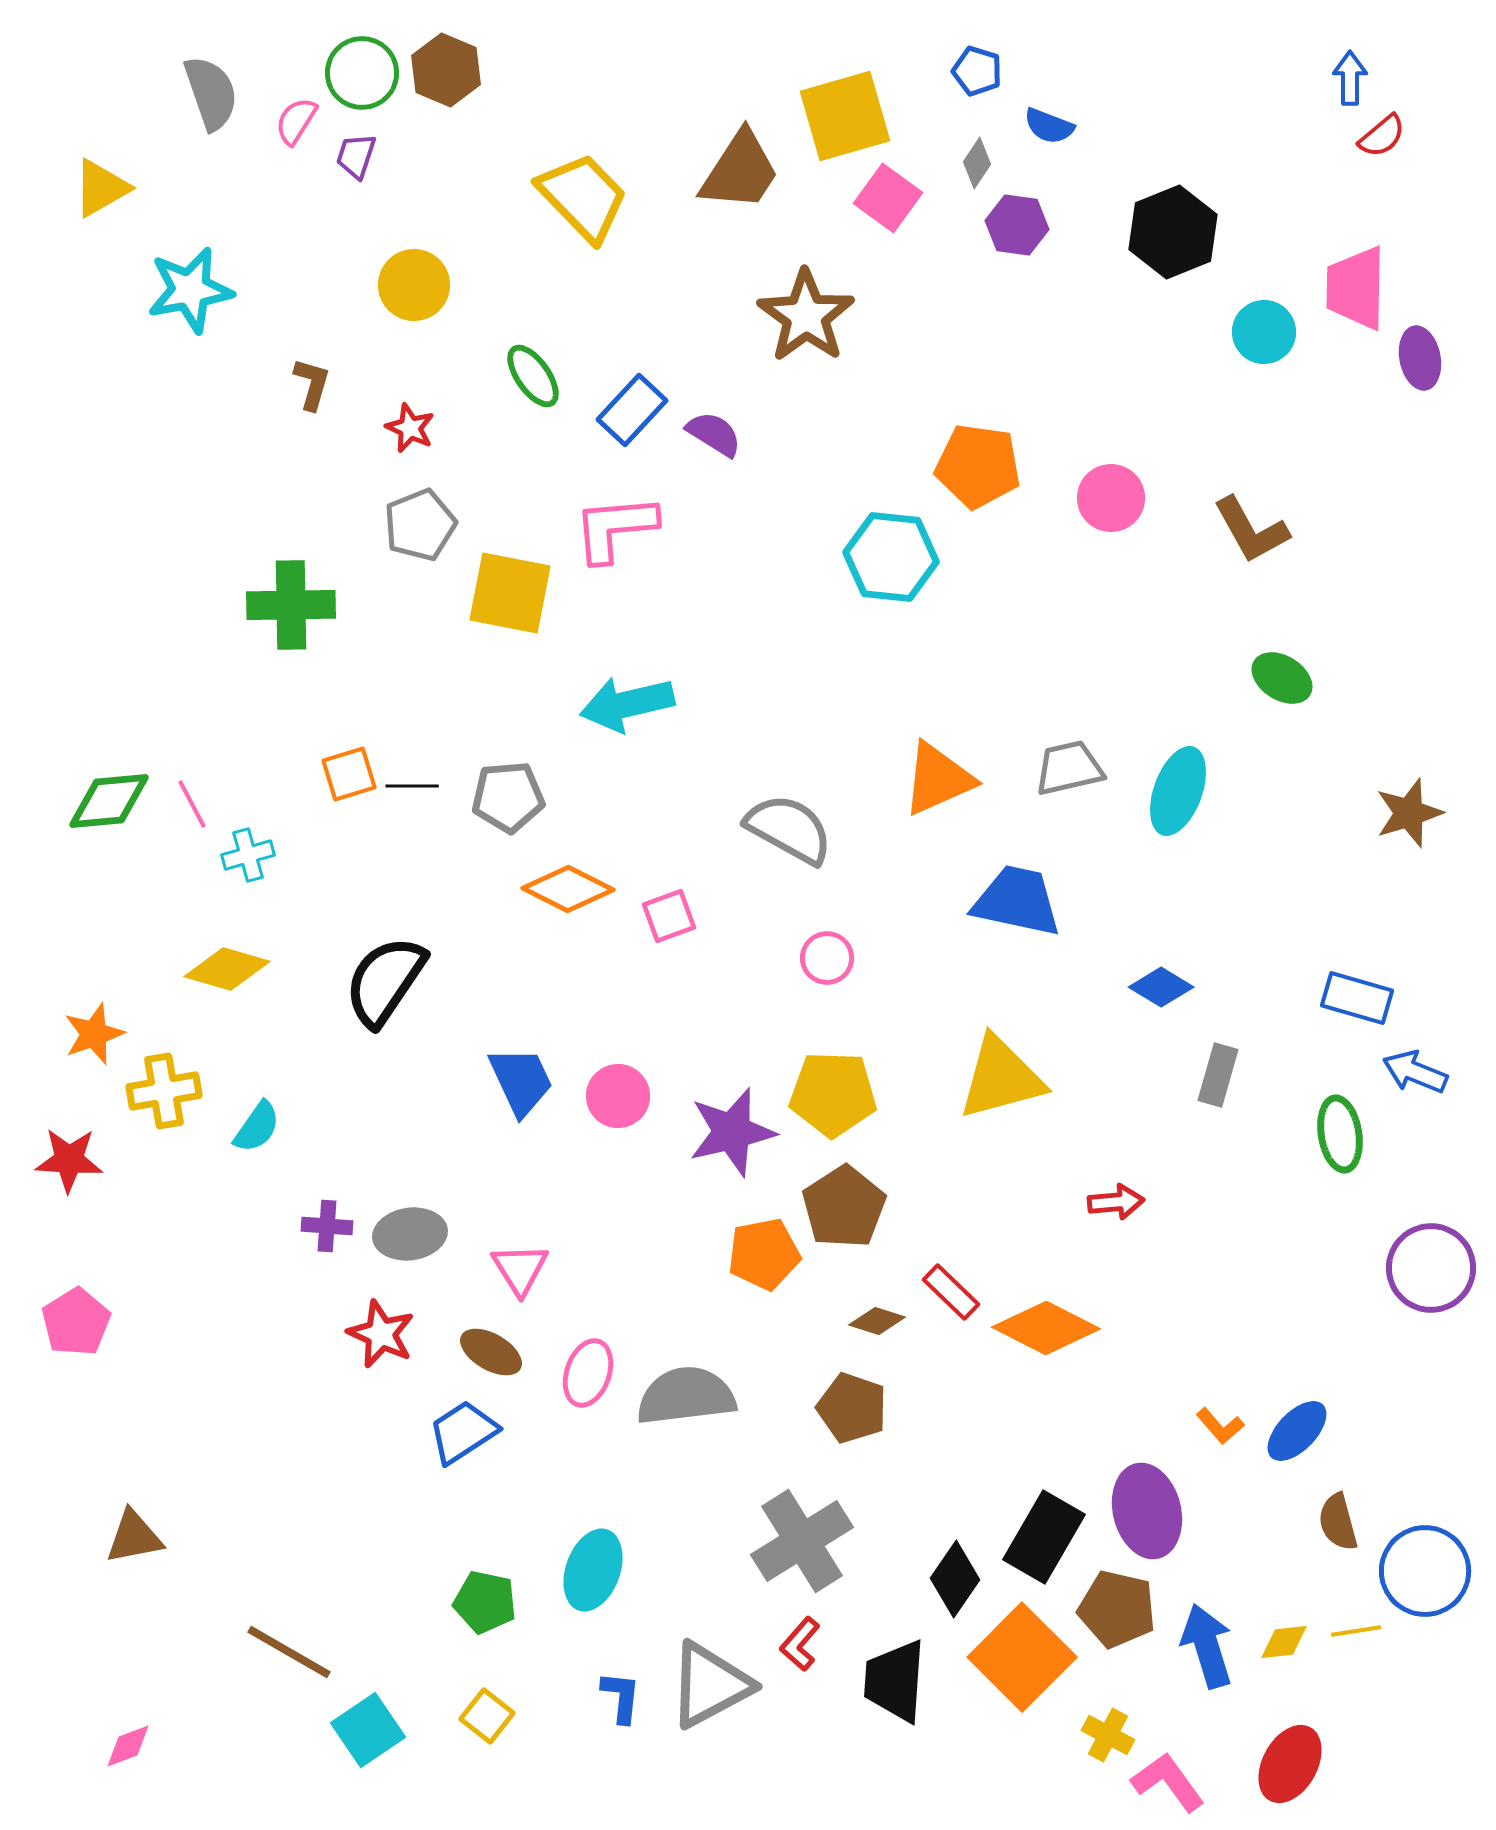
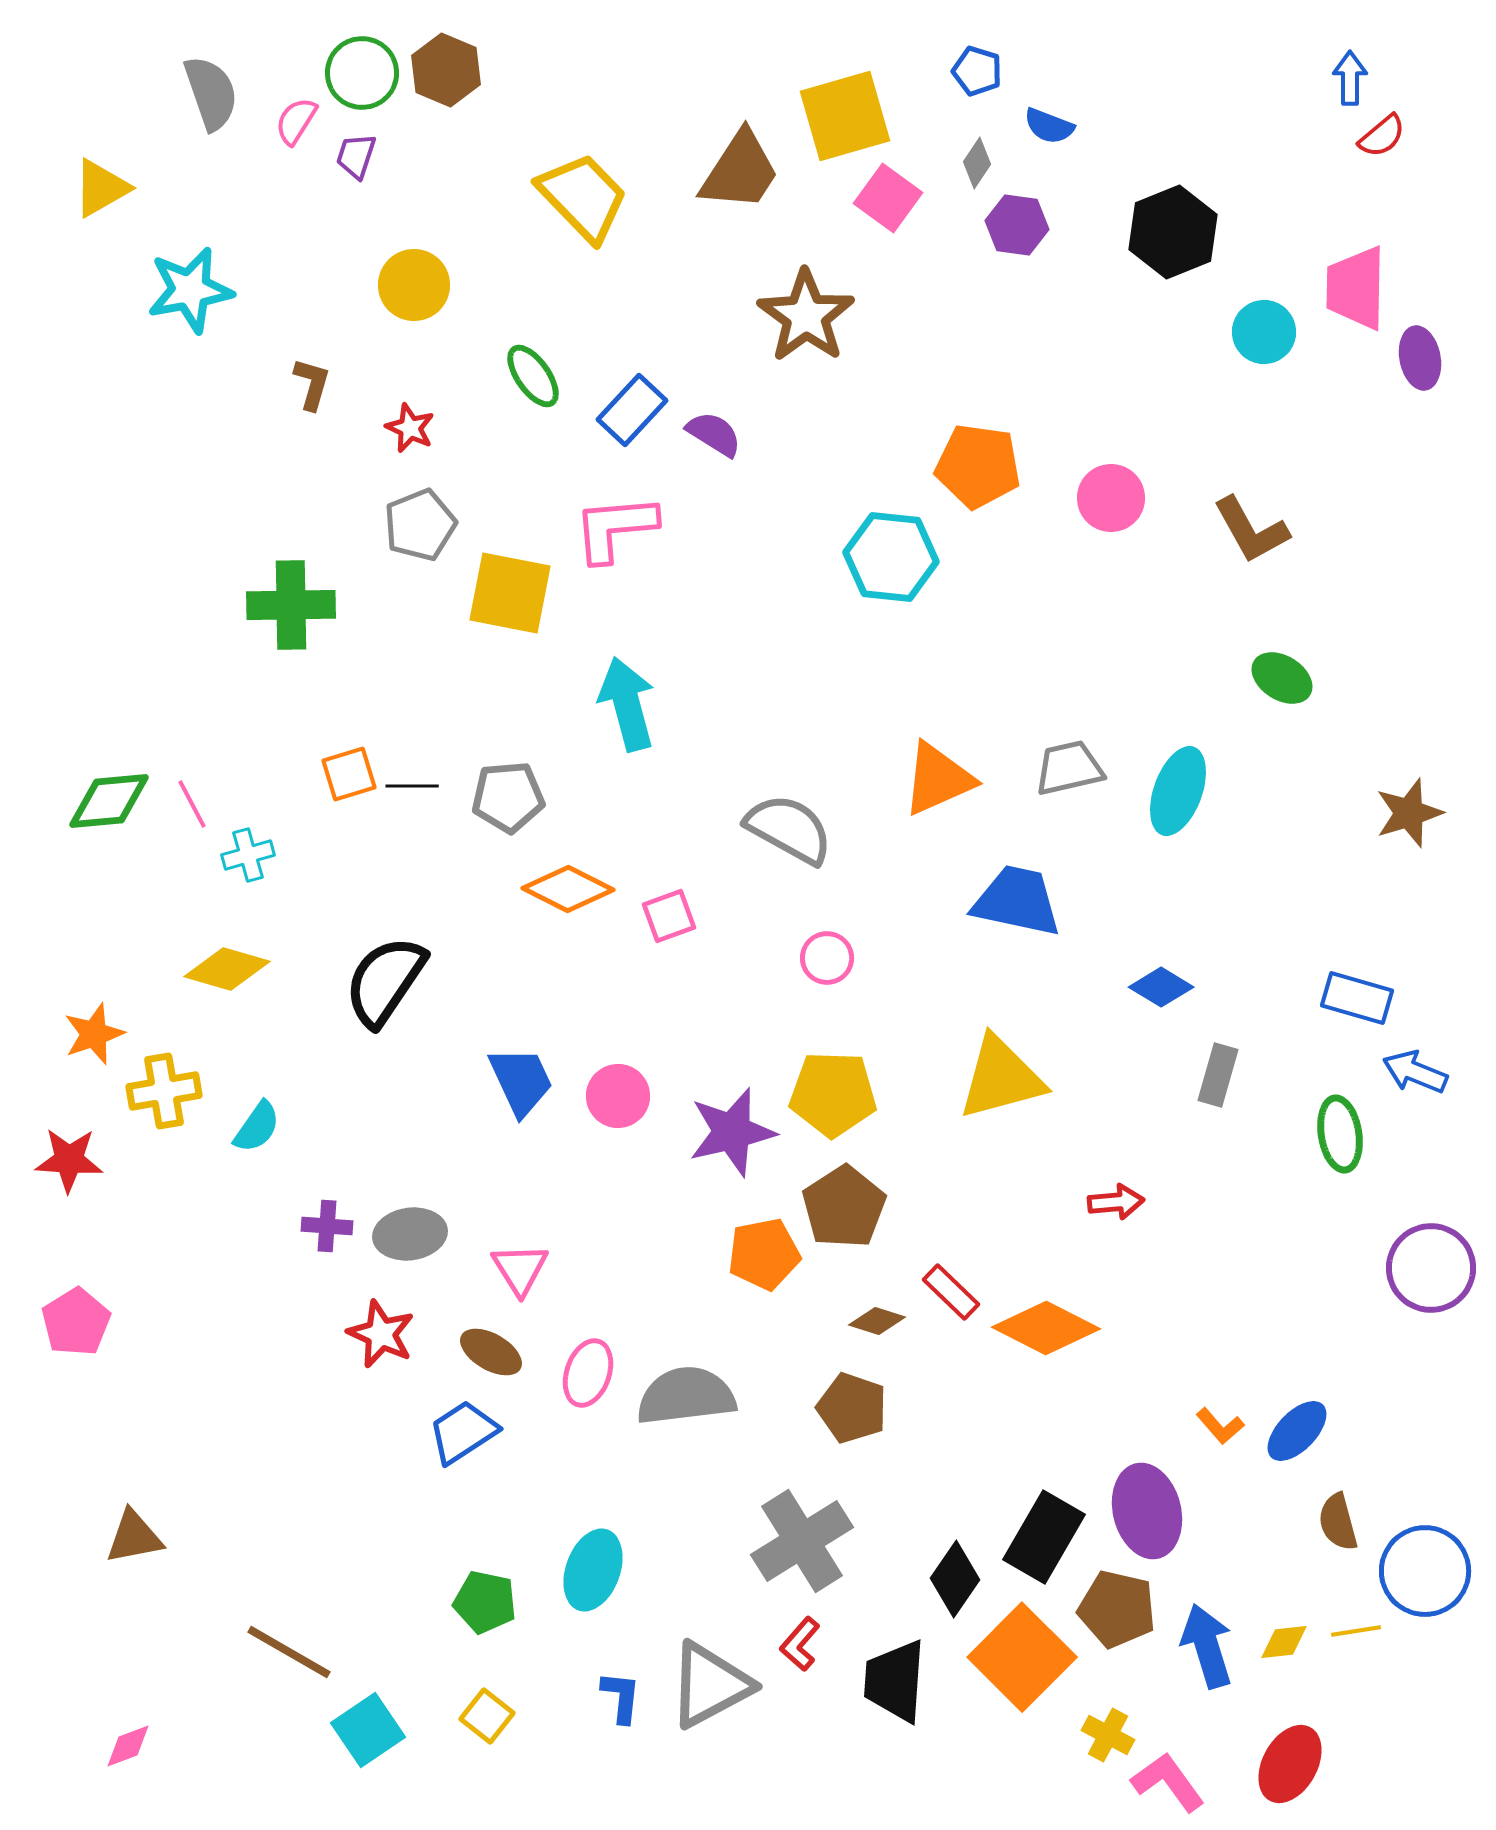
cyan arrow at (627, 704): rotated 88 degrees clockwise
